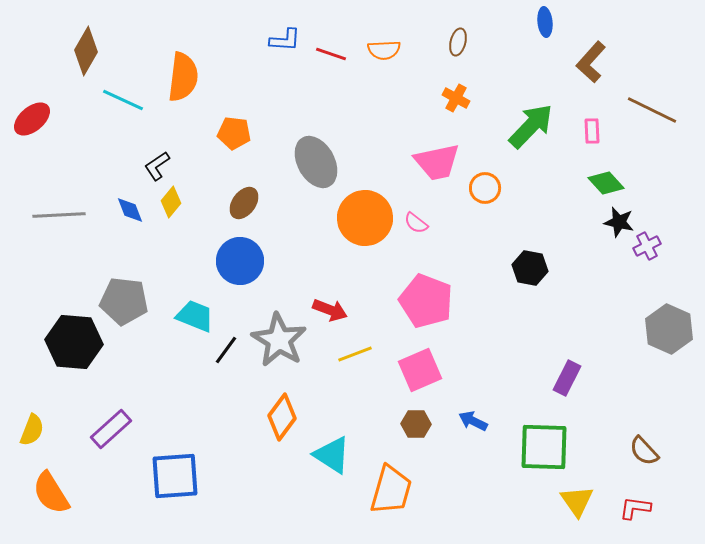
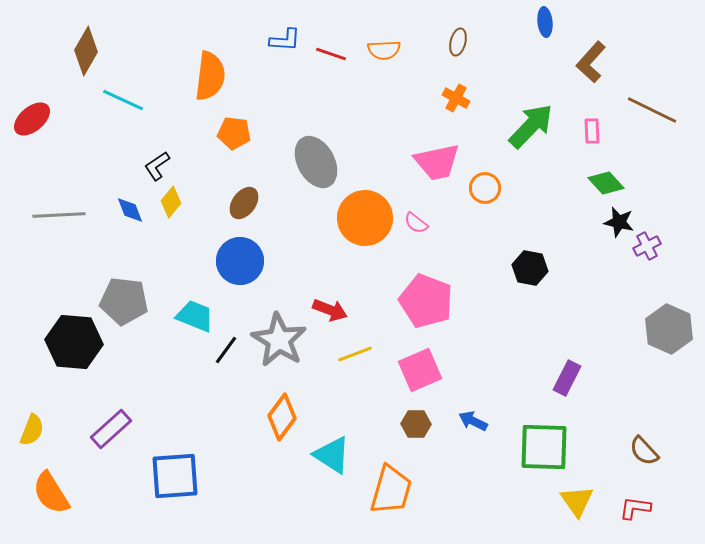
orange semicircle at (183, 77): moved 27 px right, 1 px up
